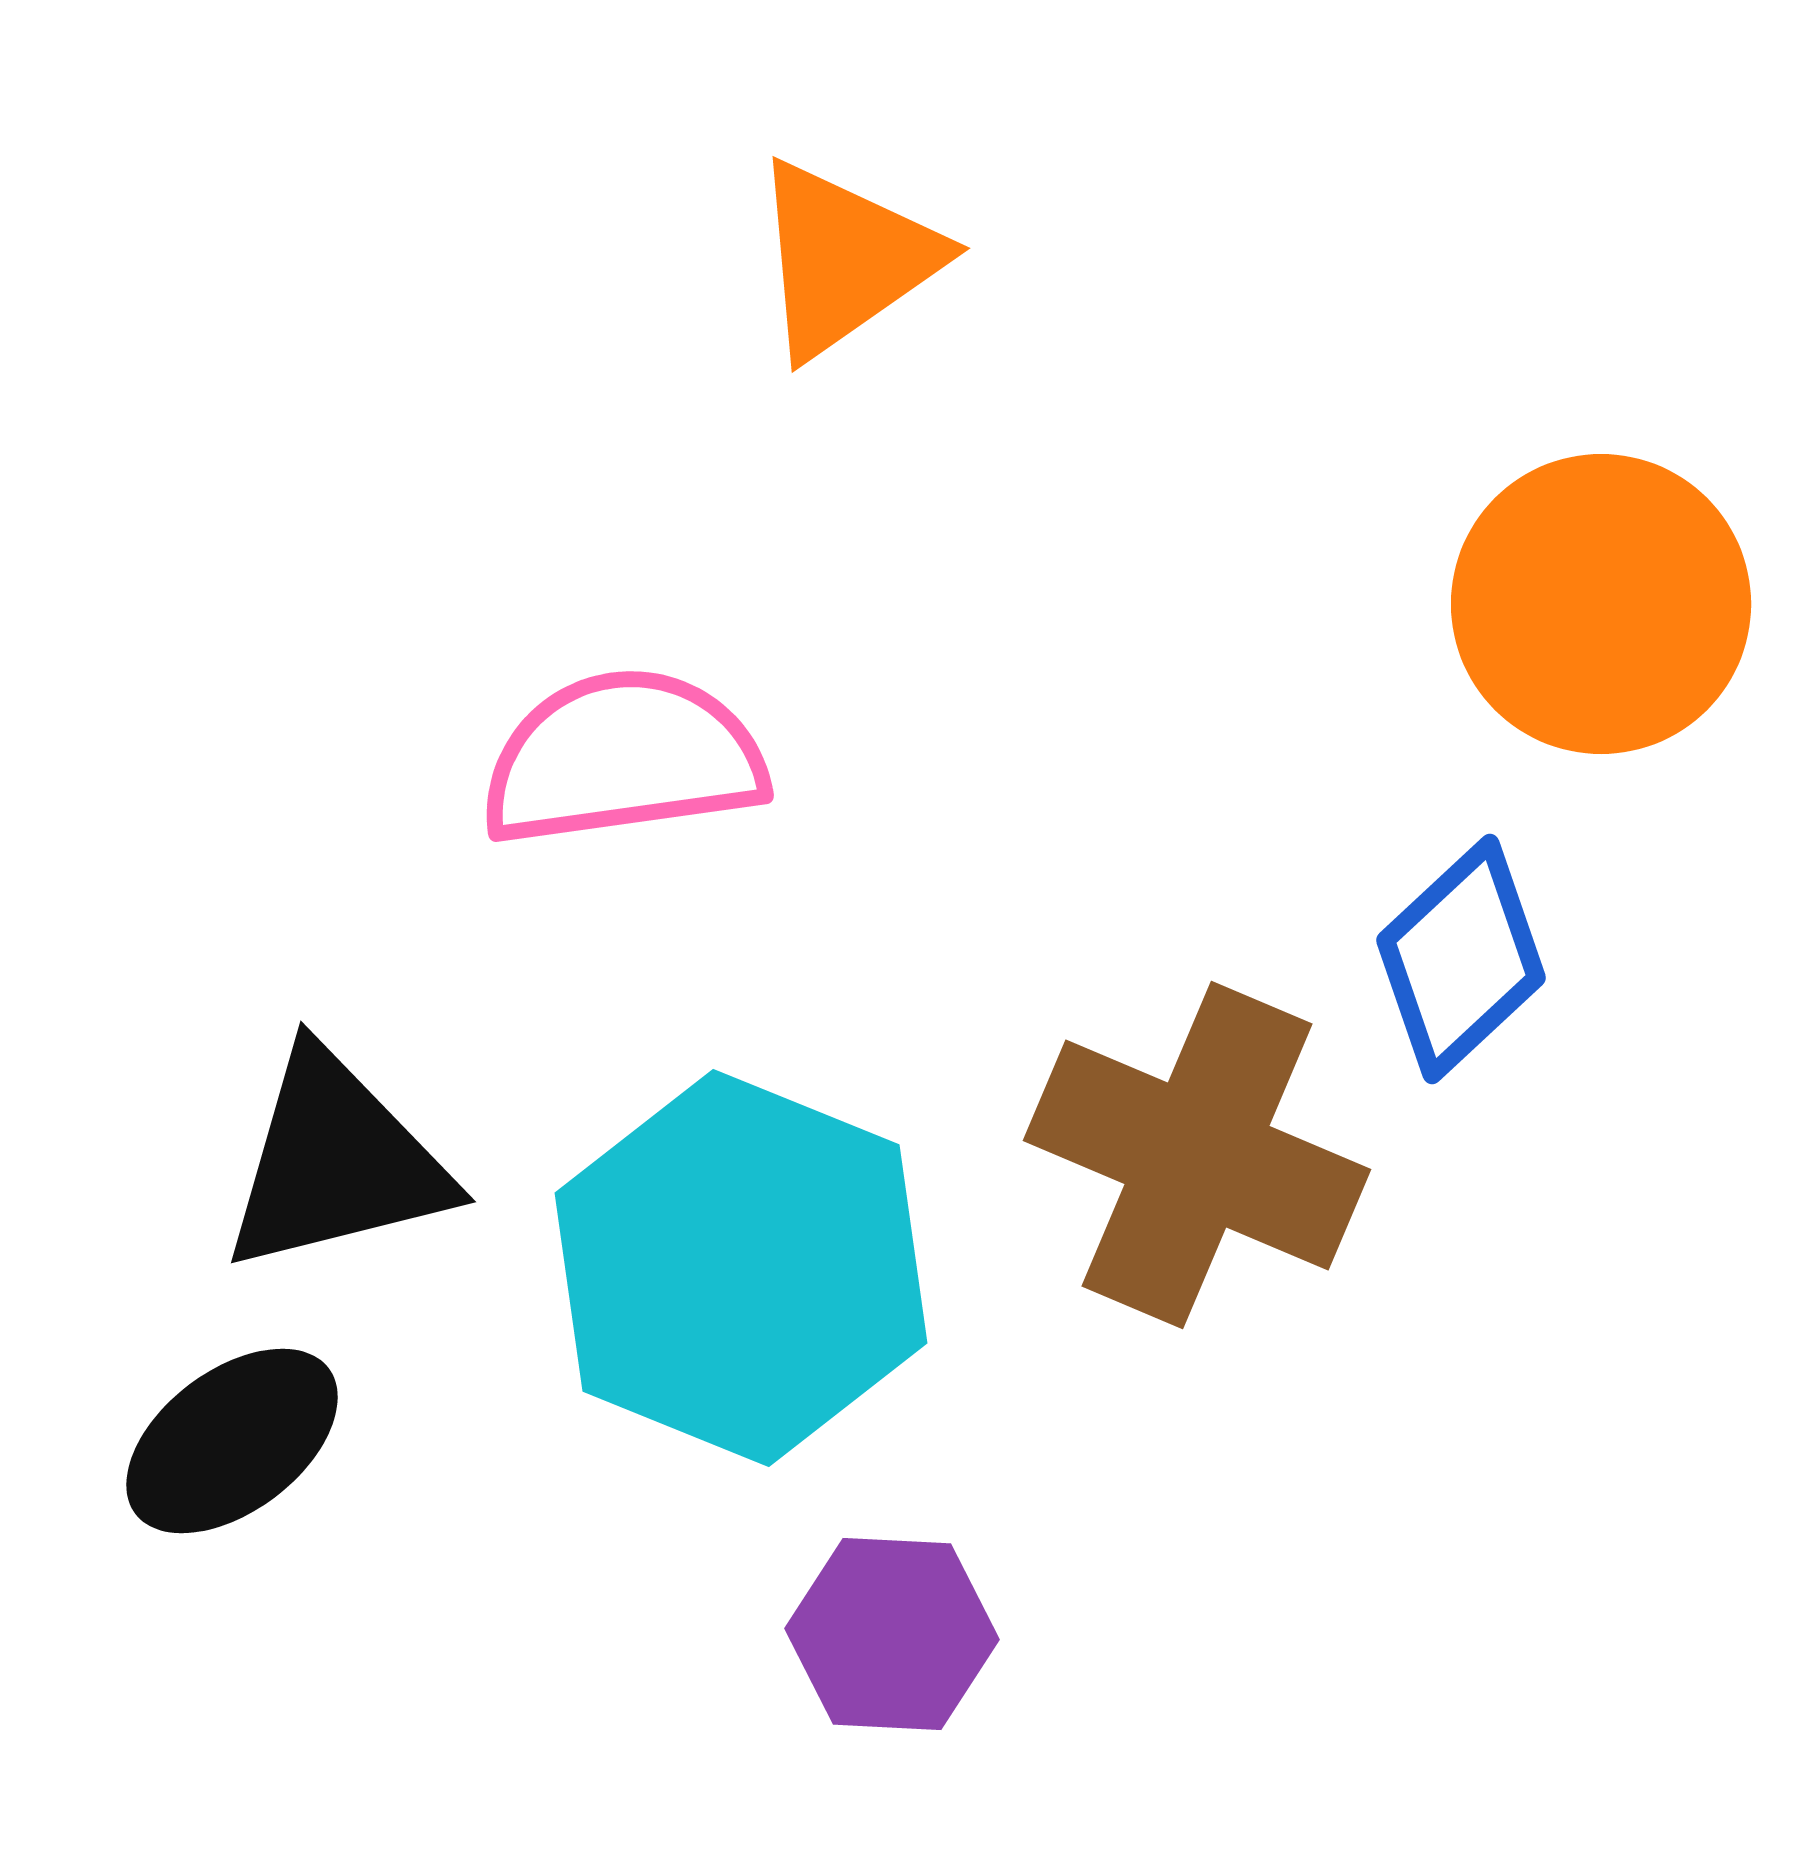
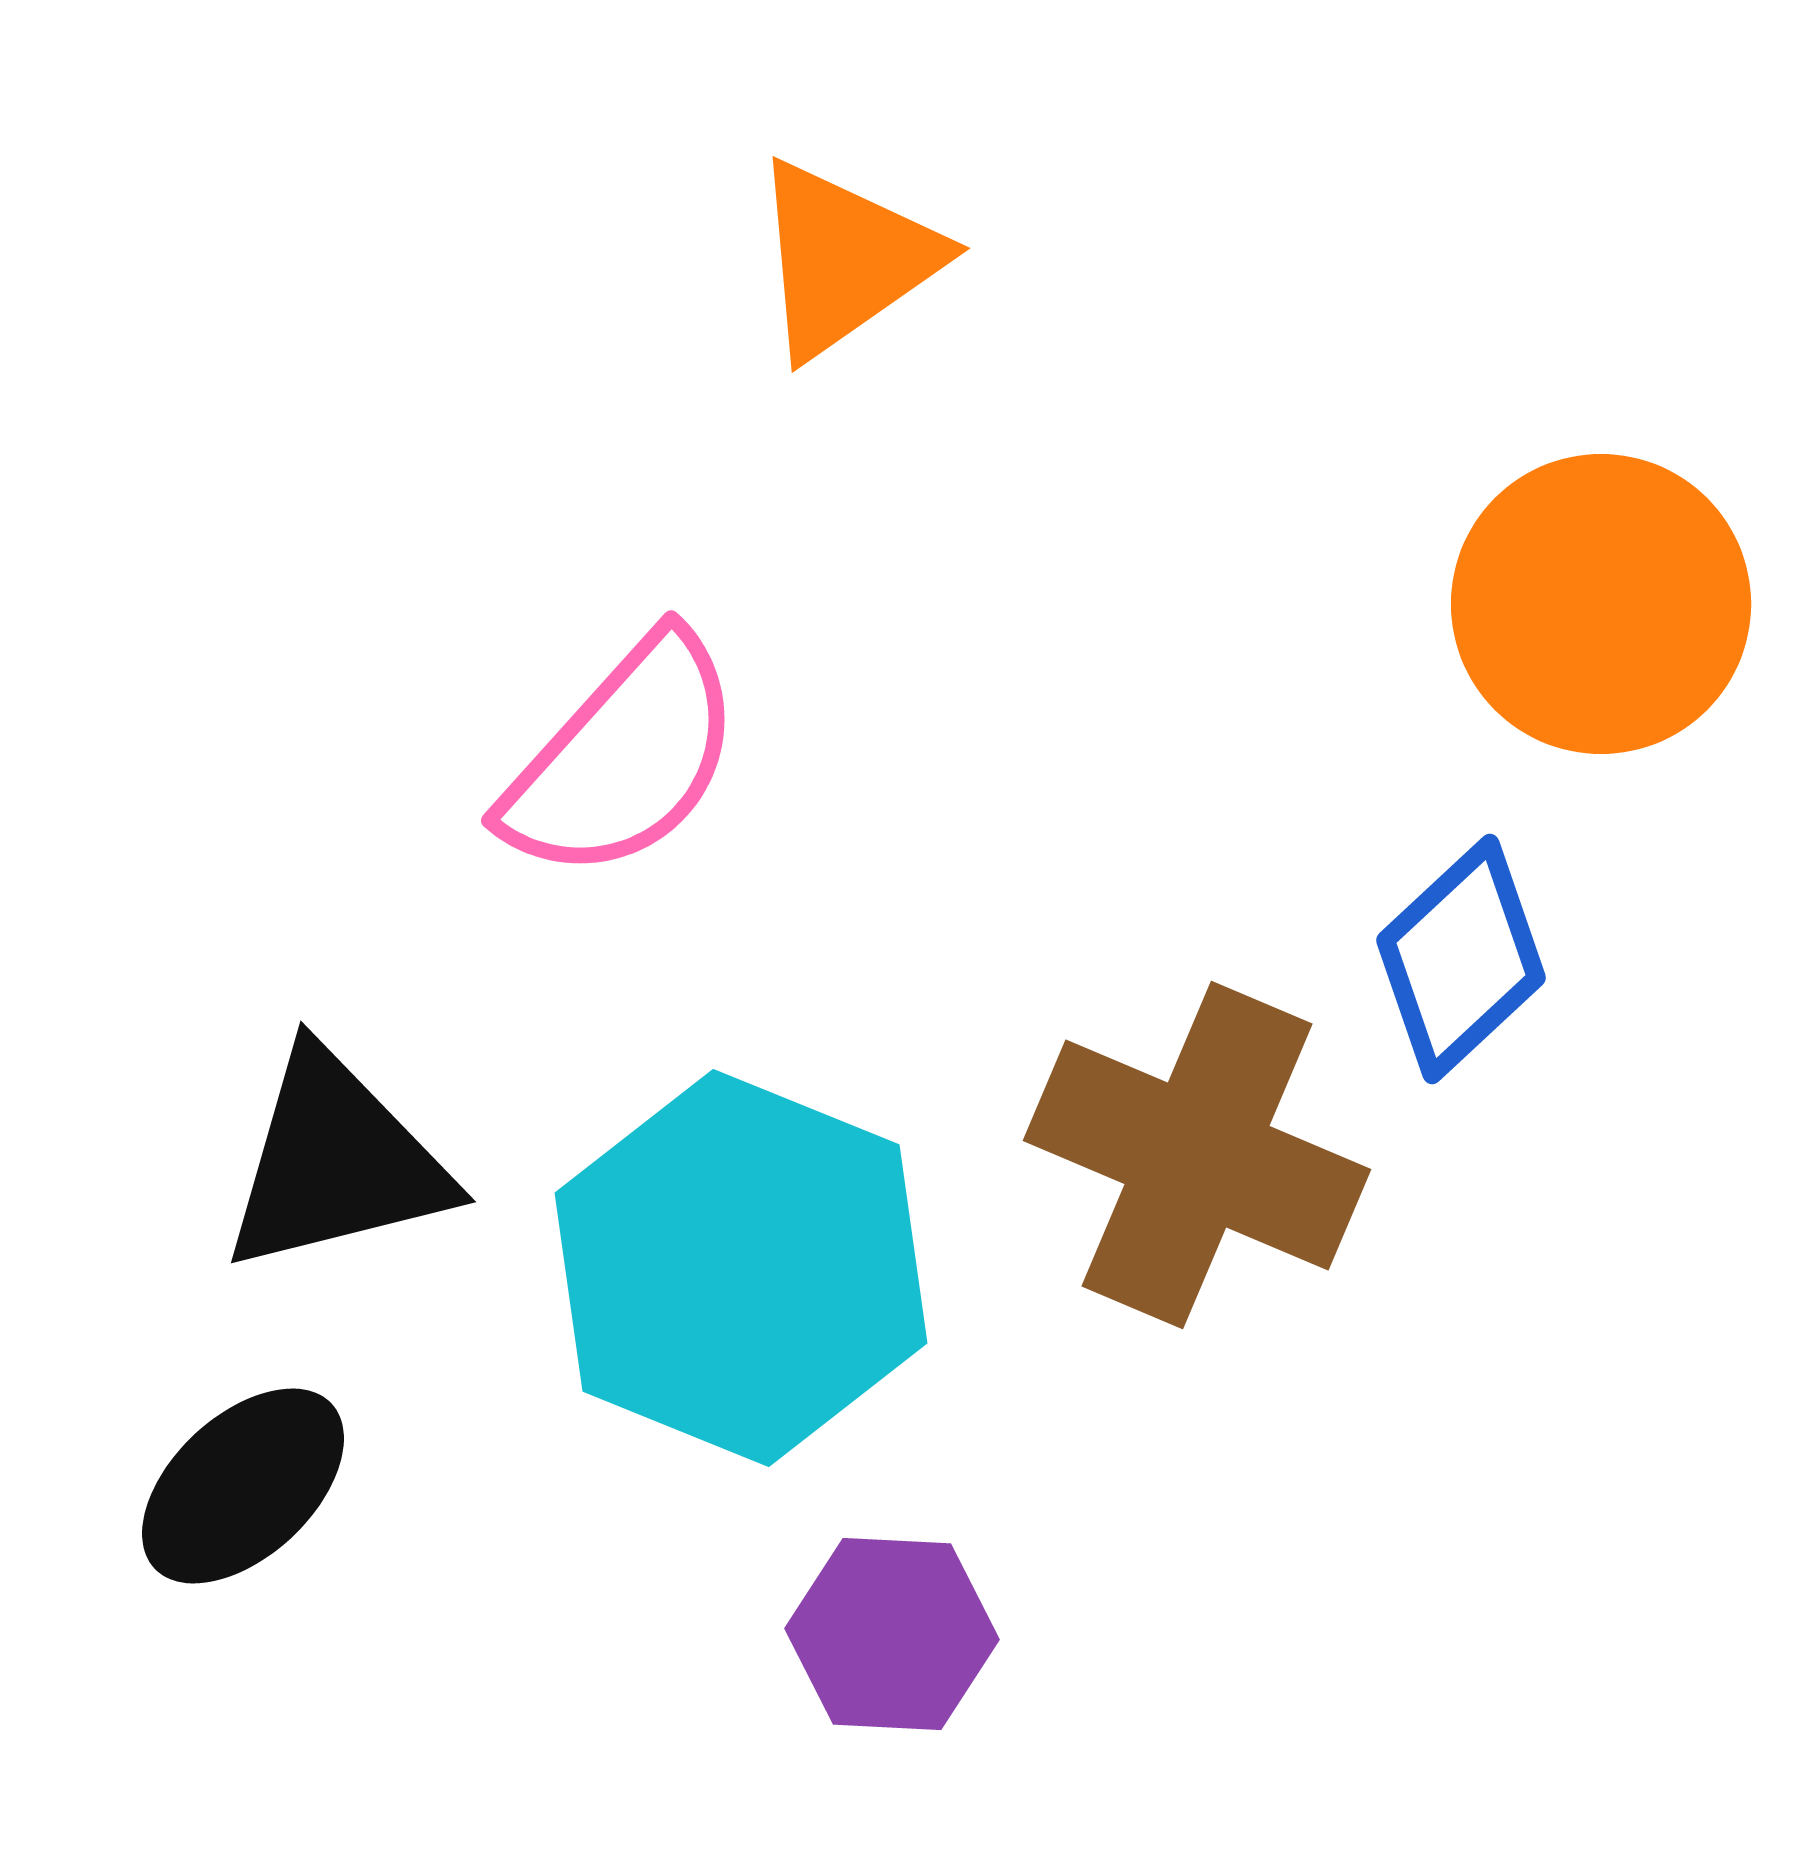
pink semicircle: rotated 140 degrees clockwise
black ellipse: moved 11 px right, 45 px down; rotated 6 degrees counterclockwise
